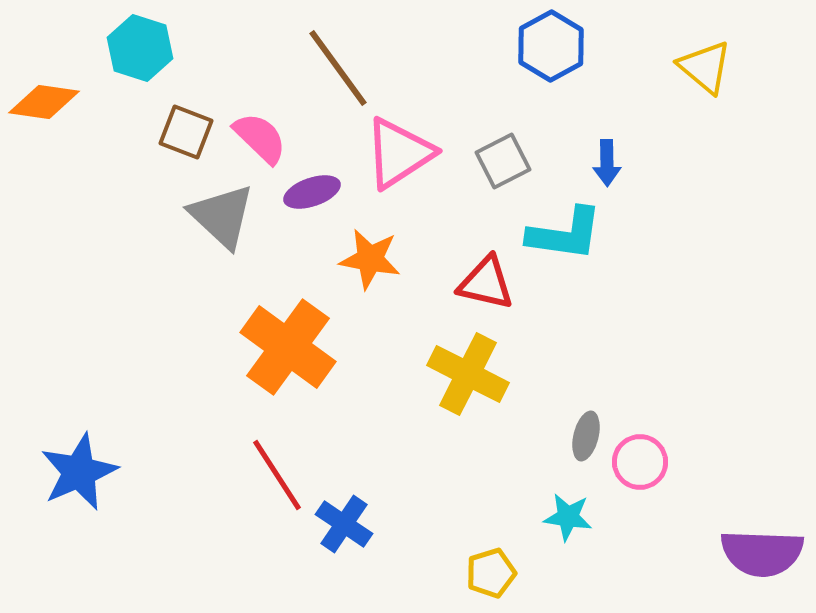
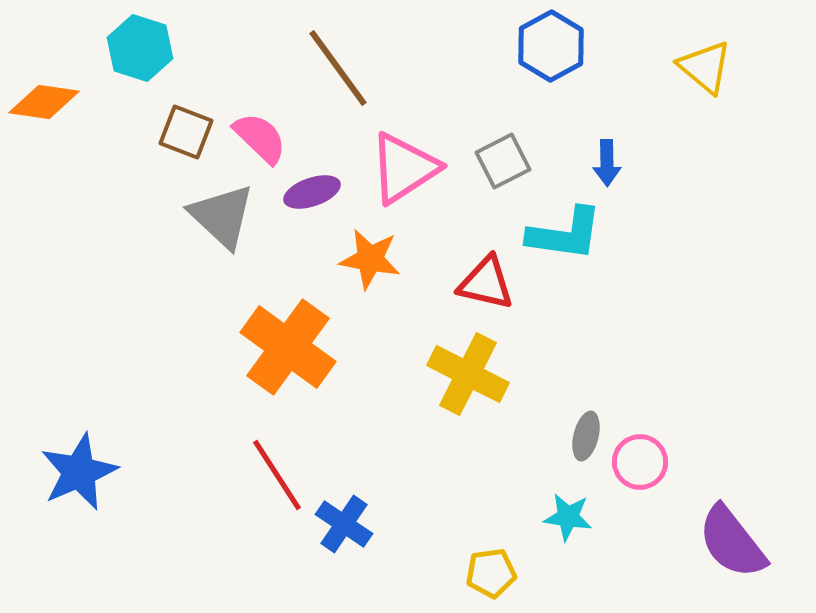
pink triangle: moved 5 px right, 15 px down
purple semicircle: moved 30 px left, 11 px up; rotated 50 degrees clockwise
yellow pentagon: rotated 9 degrees clockwise
